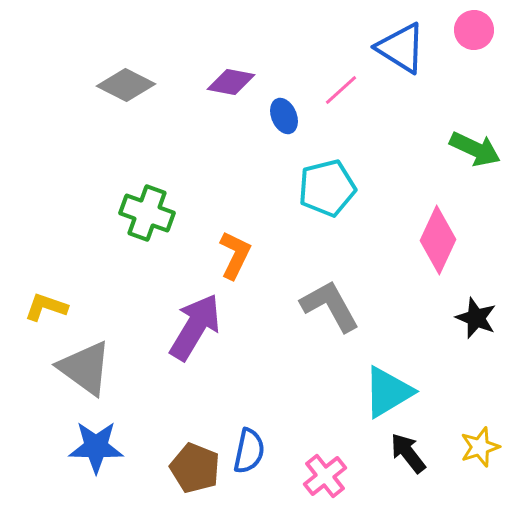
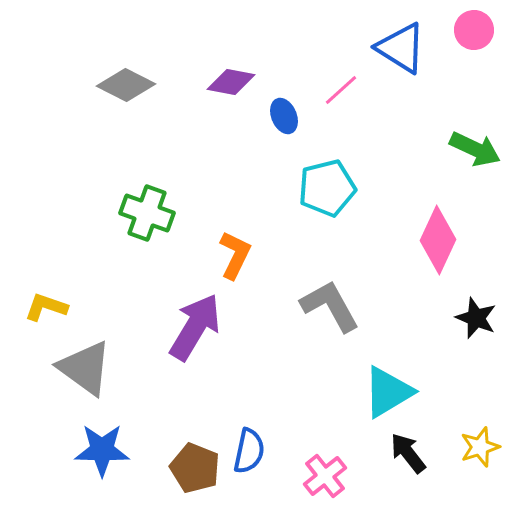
blue star: moved 6 px right, 3 px down
